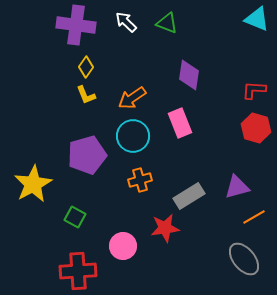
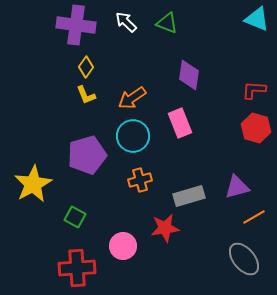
gray rectangle: rotated 16 degrees clockwise
red cross: moved 1 px left, 3 px up
